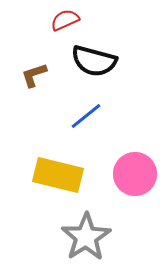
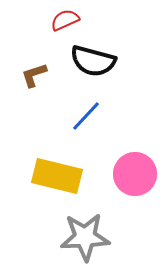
black semicircle: moved 1 px left
blue line: rotated 8 degrees counterclockwise
yellow rectangle: moved 1 px left, 1 px down
gray star: moved 1 px left; rotated 30 degrees clockwise
